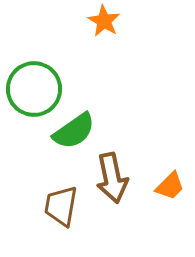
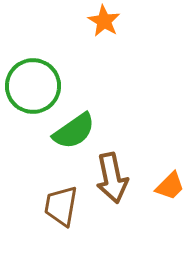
green circle: moved 1 px left, 3 px up
